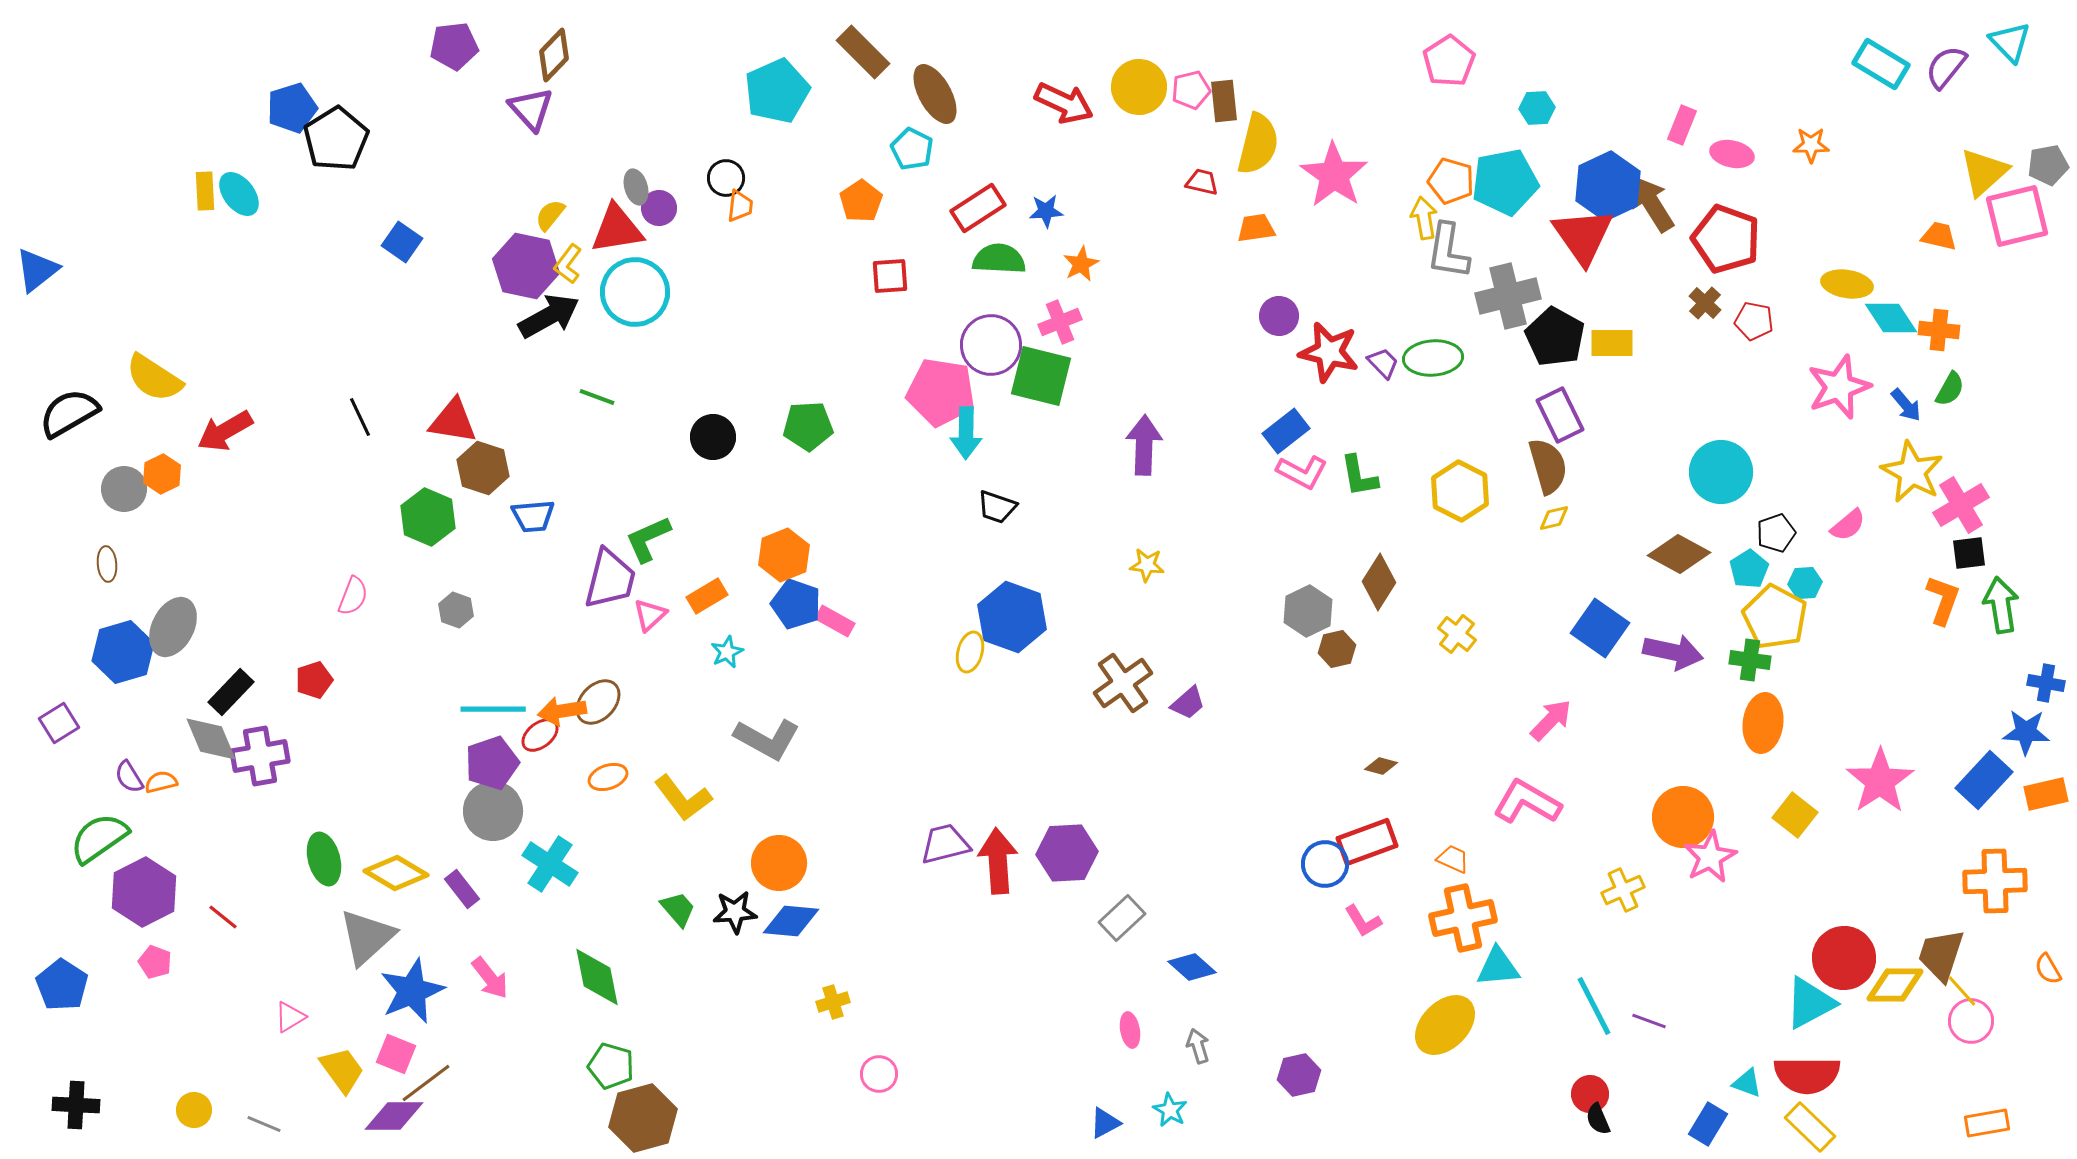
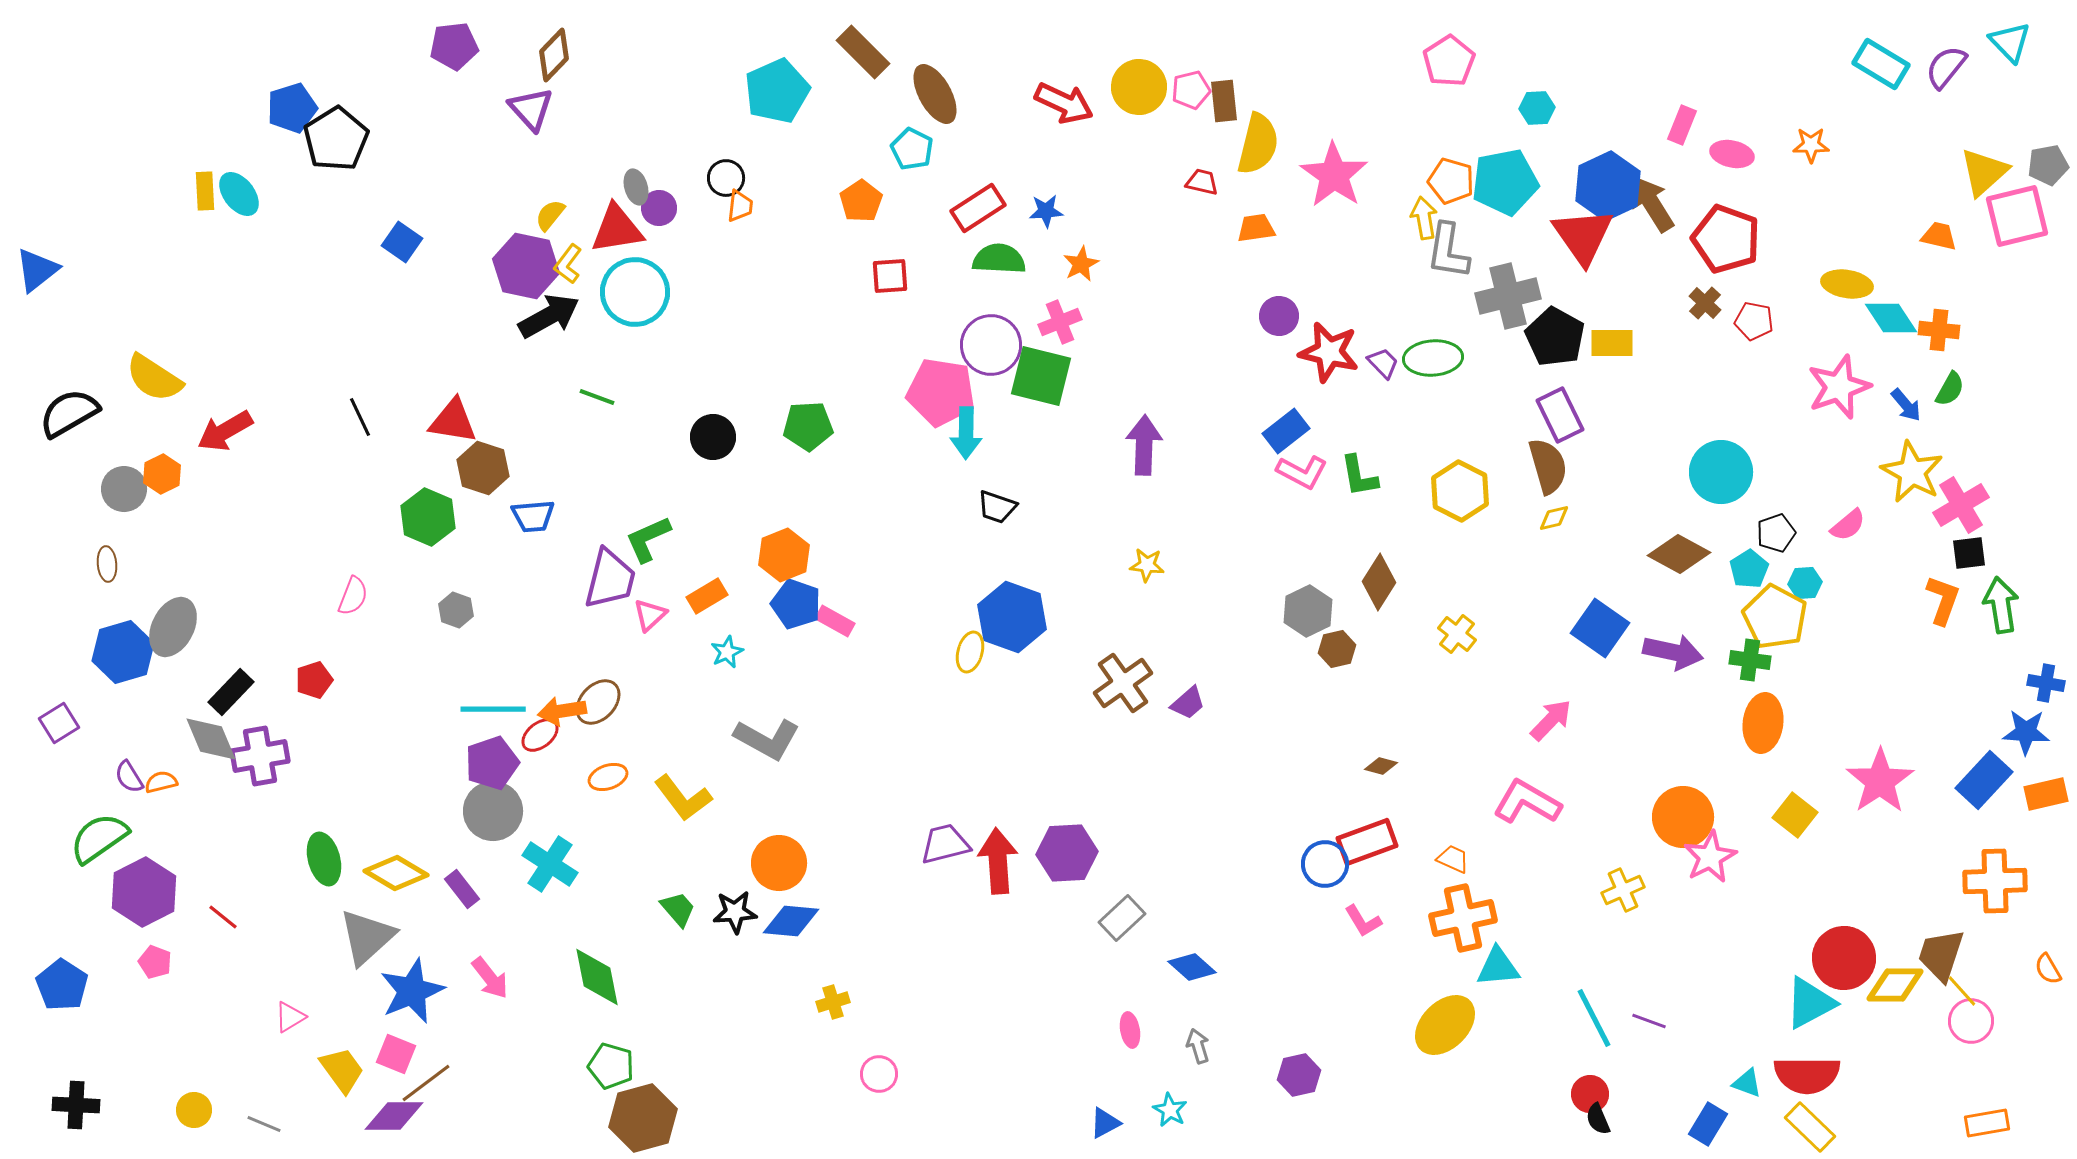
cyan line at (1594, 1006): moved 12 px down
